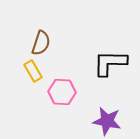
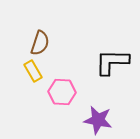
brown semicircle: moved 1 px left
black L-shape: moved 2 px right, 1 px up
purple star: moved 9 px left, 1 px up
